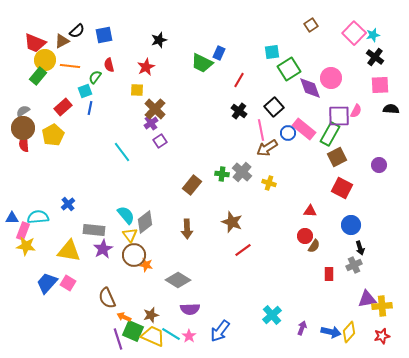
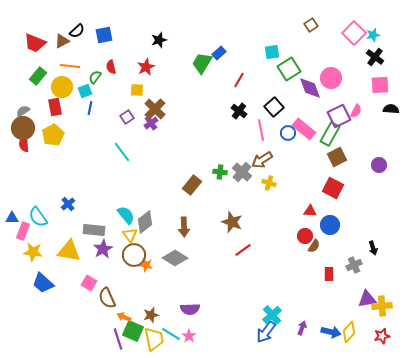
blue rectangle at (219, 53): rotated 24 degrees clockwise
yellow circle at (45, 60): moved 17 px right, 27 px down
green trapezoid at (202, 63): rotated 95 degrees clockwise
red semicircle at (109, 65): moved 2 px right, 2 px down
red rectangle at (63, 107): moved 8 px left; rotated 60 degrees counterclockwise
purple square at (339, 116): rotated 25 degrees counterclockwise
purple square at (160, 141): moved 33 px left, 24 px up
brown arrow at (267, 148): moved 5 px left, 12 px down
green cross at (222, 174): moved 2 px left, 2 px up
red square at (342, 188): moved 9 px left
cyan semicircle at (38, 217): rotated 120 degrees counterclockwise
blue circle at (351, 225): moved 21 px left
brown arrow at (187, 229): moved 3 px left, 2 px up
yellow star at (26, 246): moved 7 px right, 6 px down
black arrow at (360, 248): moved 13 px right
gray diamond at (178, 280): moved 3 px left, 22 px up
blue trapezoid at (47, 283): moved 4 px left; rotated 90 degrees counterclockwise
pink square at (68, 283): moved 21 px right
blue arrow at (220, 331): moved 46 px right, 1 px down
yellow trapezoid at (153, 336): moved 1 px right, 3 px down; rotated 55 degrees clockwise
